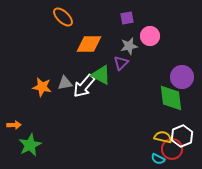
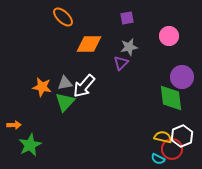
pink circle: moved 19 px right
gray star: moved 1 px down
green triangle: moved 36 px left, 27 px down; rotated 45 degrees clockwise
